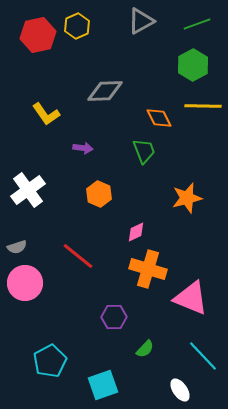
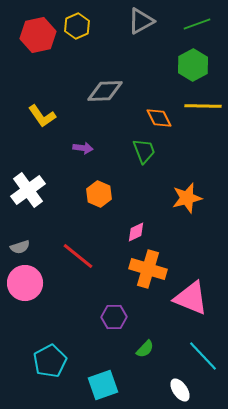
yellow L-shape: moved 4 px left, 2 px down
gray semicircle: moved 3 px right
